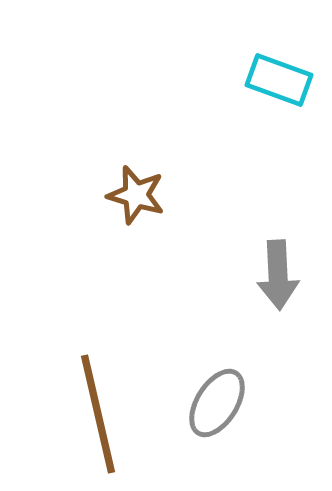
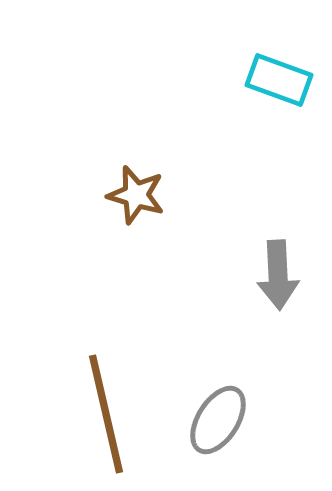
gray ellipse: moved 1 px right, 17 px down
brown line: moved 8 px right
